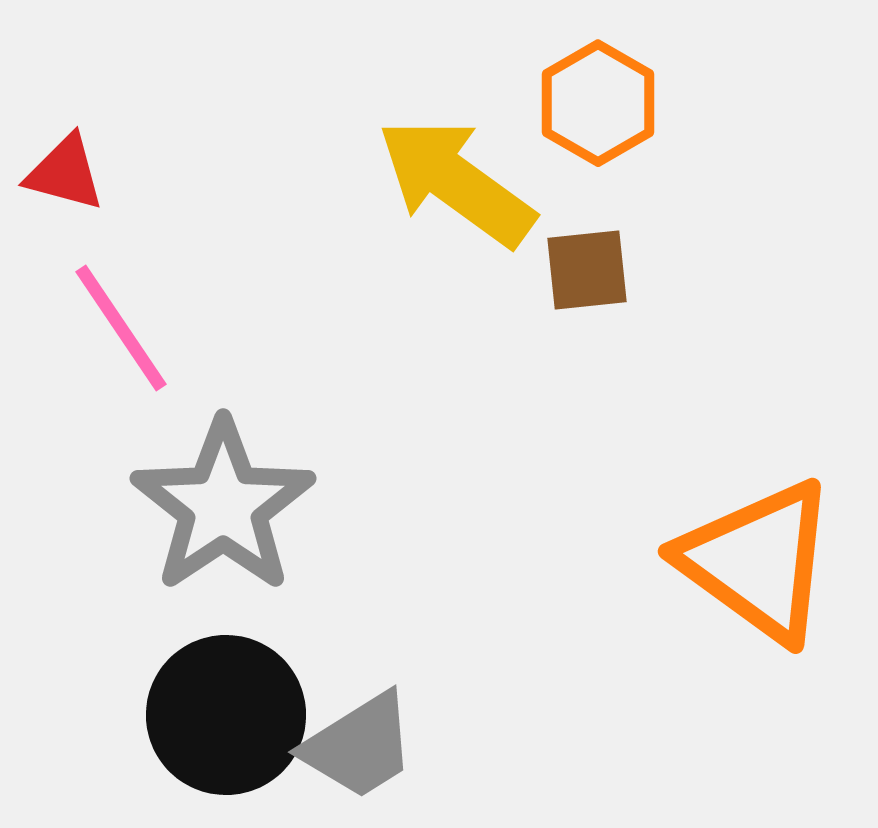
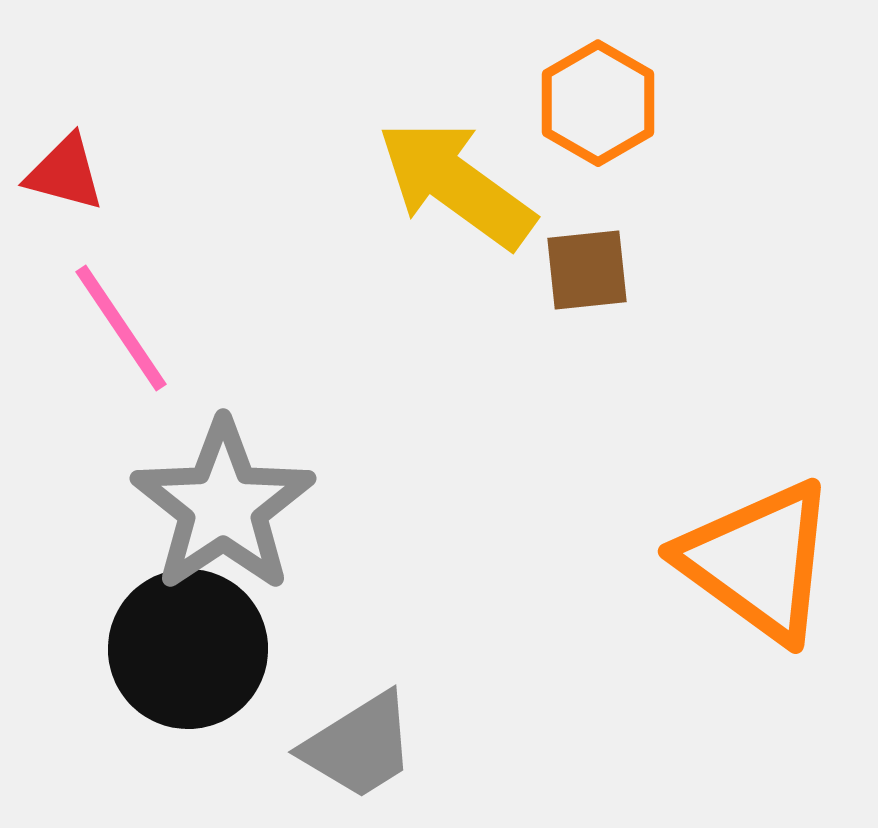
yellow arrow: moved 2 px down
black circle: moved 38 px left, 66 px up
